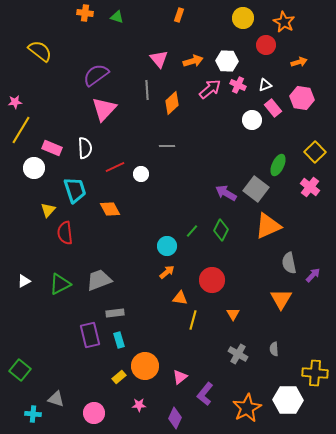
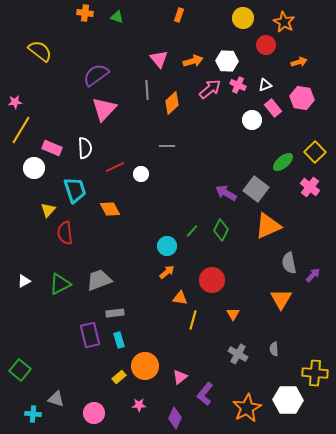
green ellipse at (278, 165): moved 5 px right, 3 px up; rotated 25 degrees clockwise
